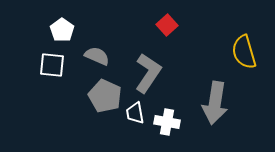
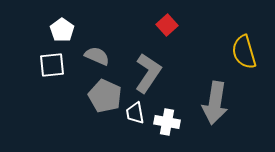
white square: rotated 12 degrees counterclockwise
